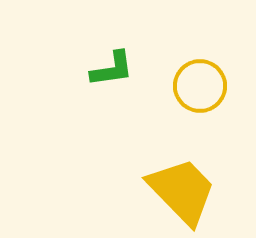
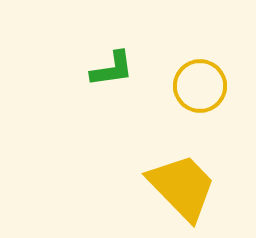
yellow trapezoid: moved 4 px up
